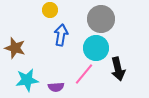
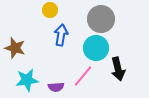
pink line: moved 1 px left, 2 px down
